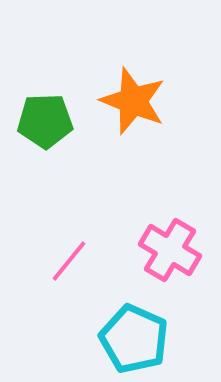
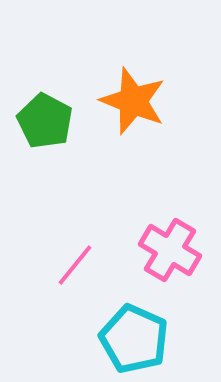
green pentagon: rotated 30 degrees clockwise
pink line: moved 6 px right, 4 px down
